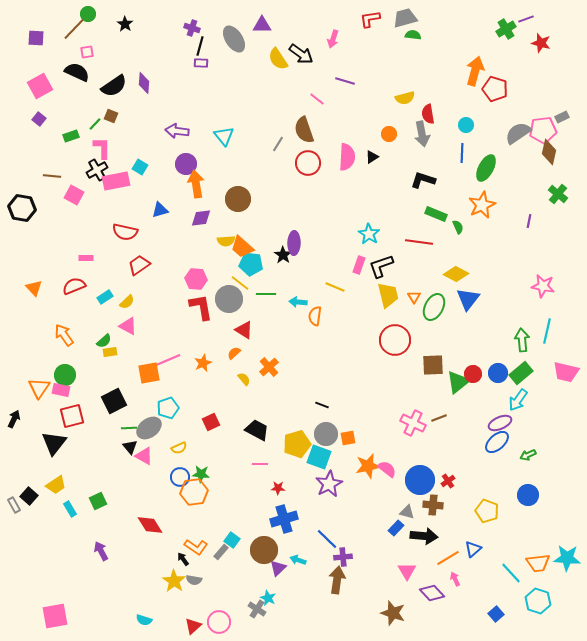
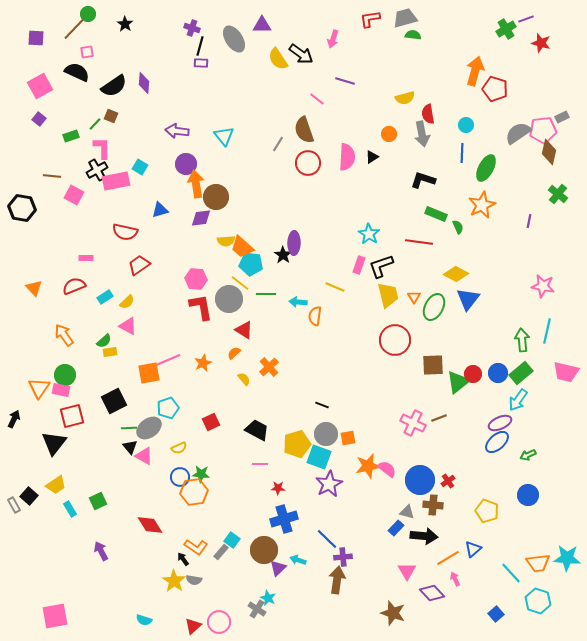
brown circle at (238, 199): moved 22 px left, 2 px up
